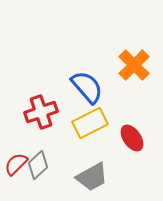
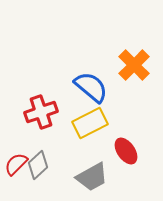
blue semicircle: moved 4 px right; rotated 9 degrees counterclockwise
red ellipse: moved 6 px left, 13 px down
